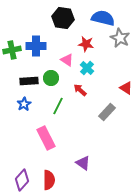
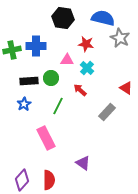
pink triangle: rotated 32 degrees counterclockwise
